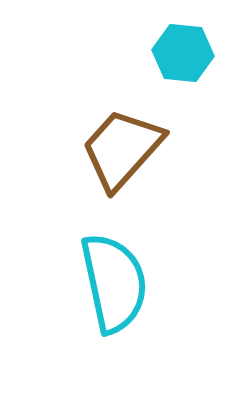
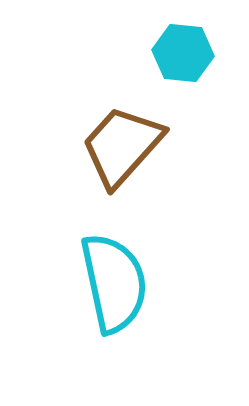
brown trapezoid: moved 3 px up
